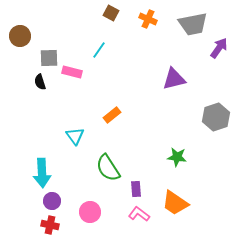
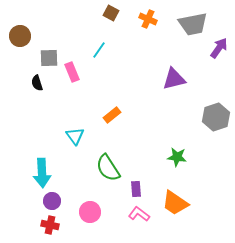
pink rectangle: rotated 54 degrees clockwise
black semicircle: moved 3 px left, 1 px down
